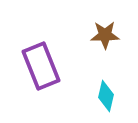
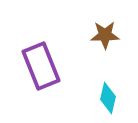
cyan diamond: moved 2 px right, 2 px down
